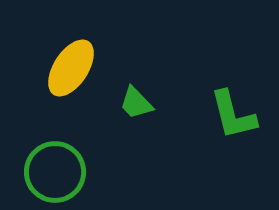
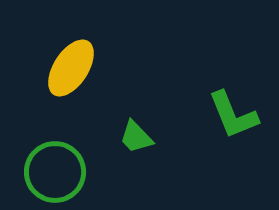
green trapezoid: moved 34 px down
green L-shape: rotated 8 degrees counterclockwise
